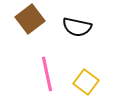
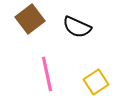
black semicircle: rotated 12 degrees clockwise
yellow square: moved 10 px right; rotated 20 degrees clockwise
